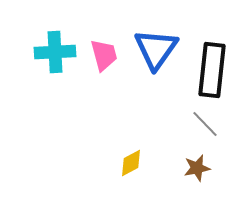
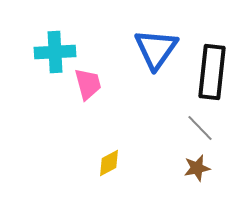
pink trapezoid: moved 16 px left, 29 px down
black rectangle: moved 2 px down
gray line: moved 5 px left, 4 px down
yellow diamond: moved 22 px left
